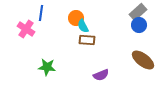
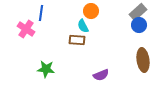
orange circle: moved 15 px right, 7 px up
brown rectangle: moved 10 px left
brown ellipse: rotated 45 degrees clockwise
green star: moved 1 px left, 2 px down
